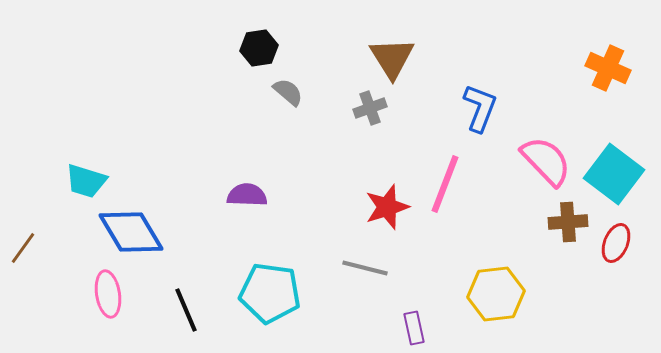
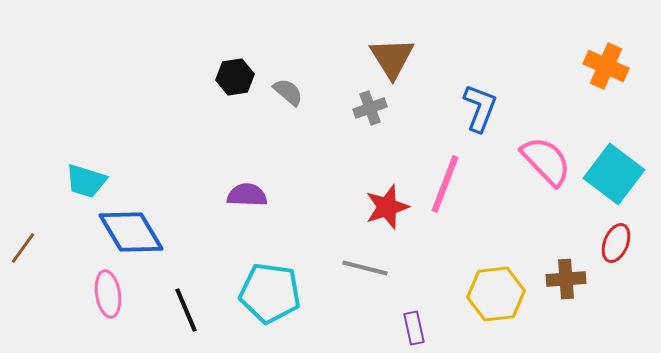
black hexagon: moved 24 px left, 29 px down
orange cross: moved 2 px left, 2 px up
brown cross: moved 2 px left, 57 px down
